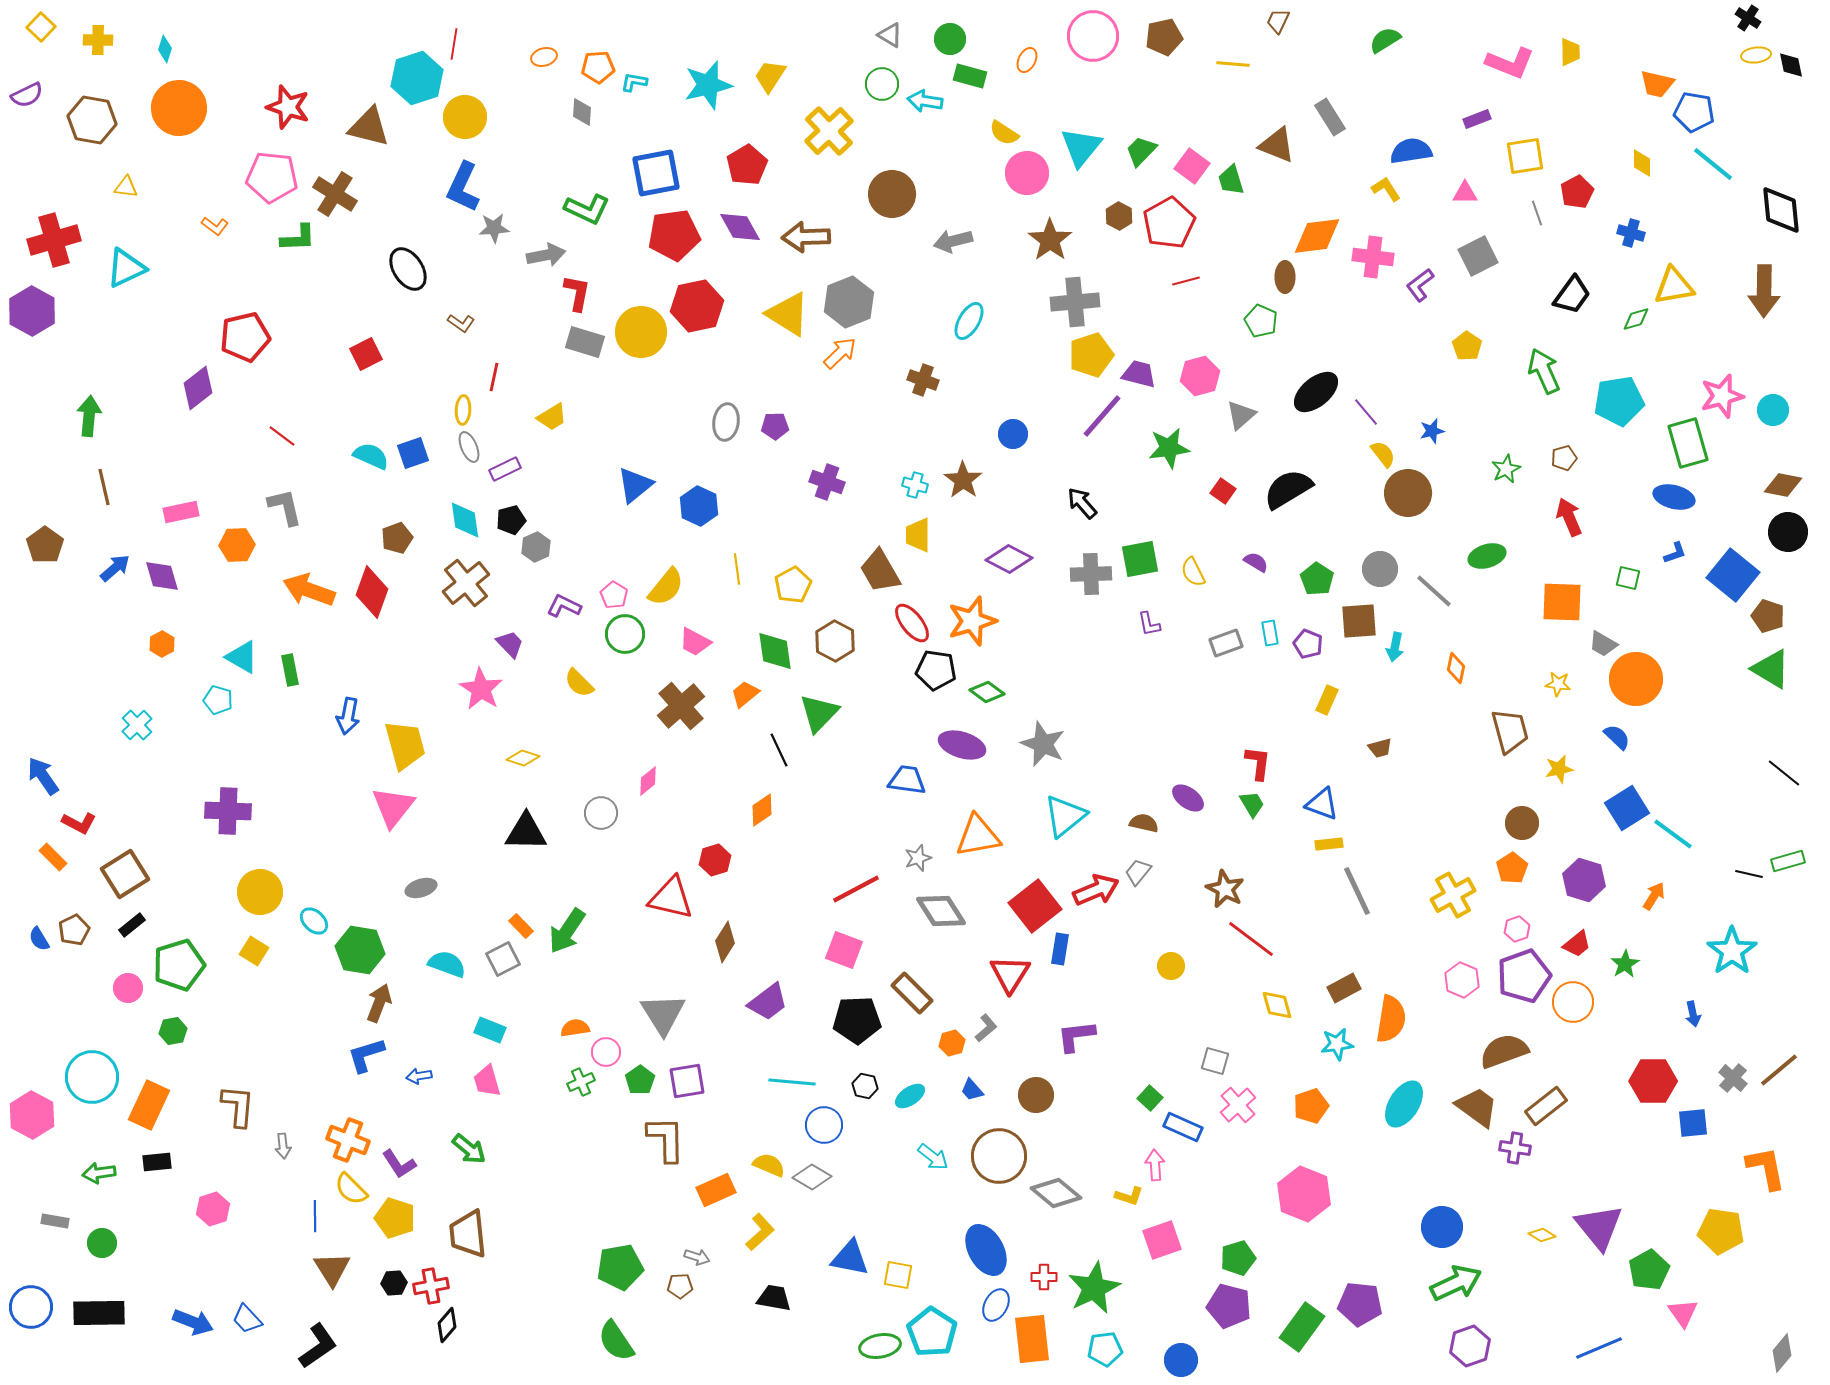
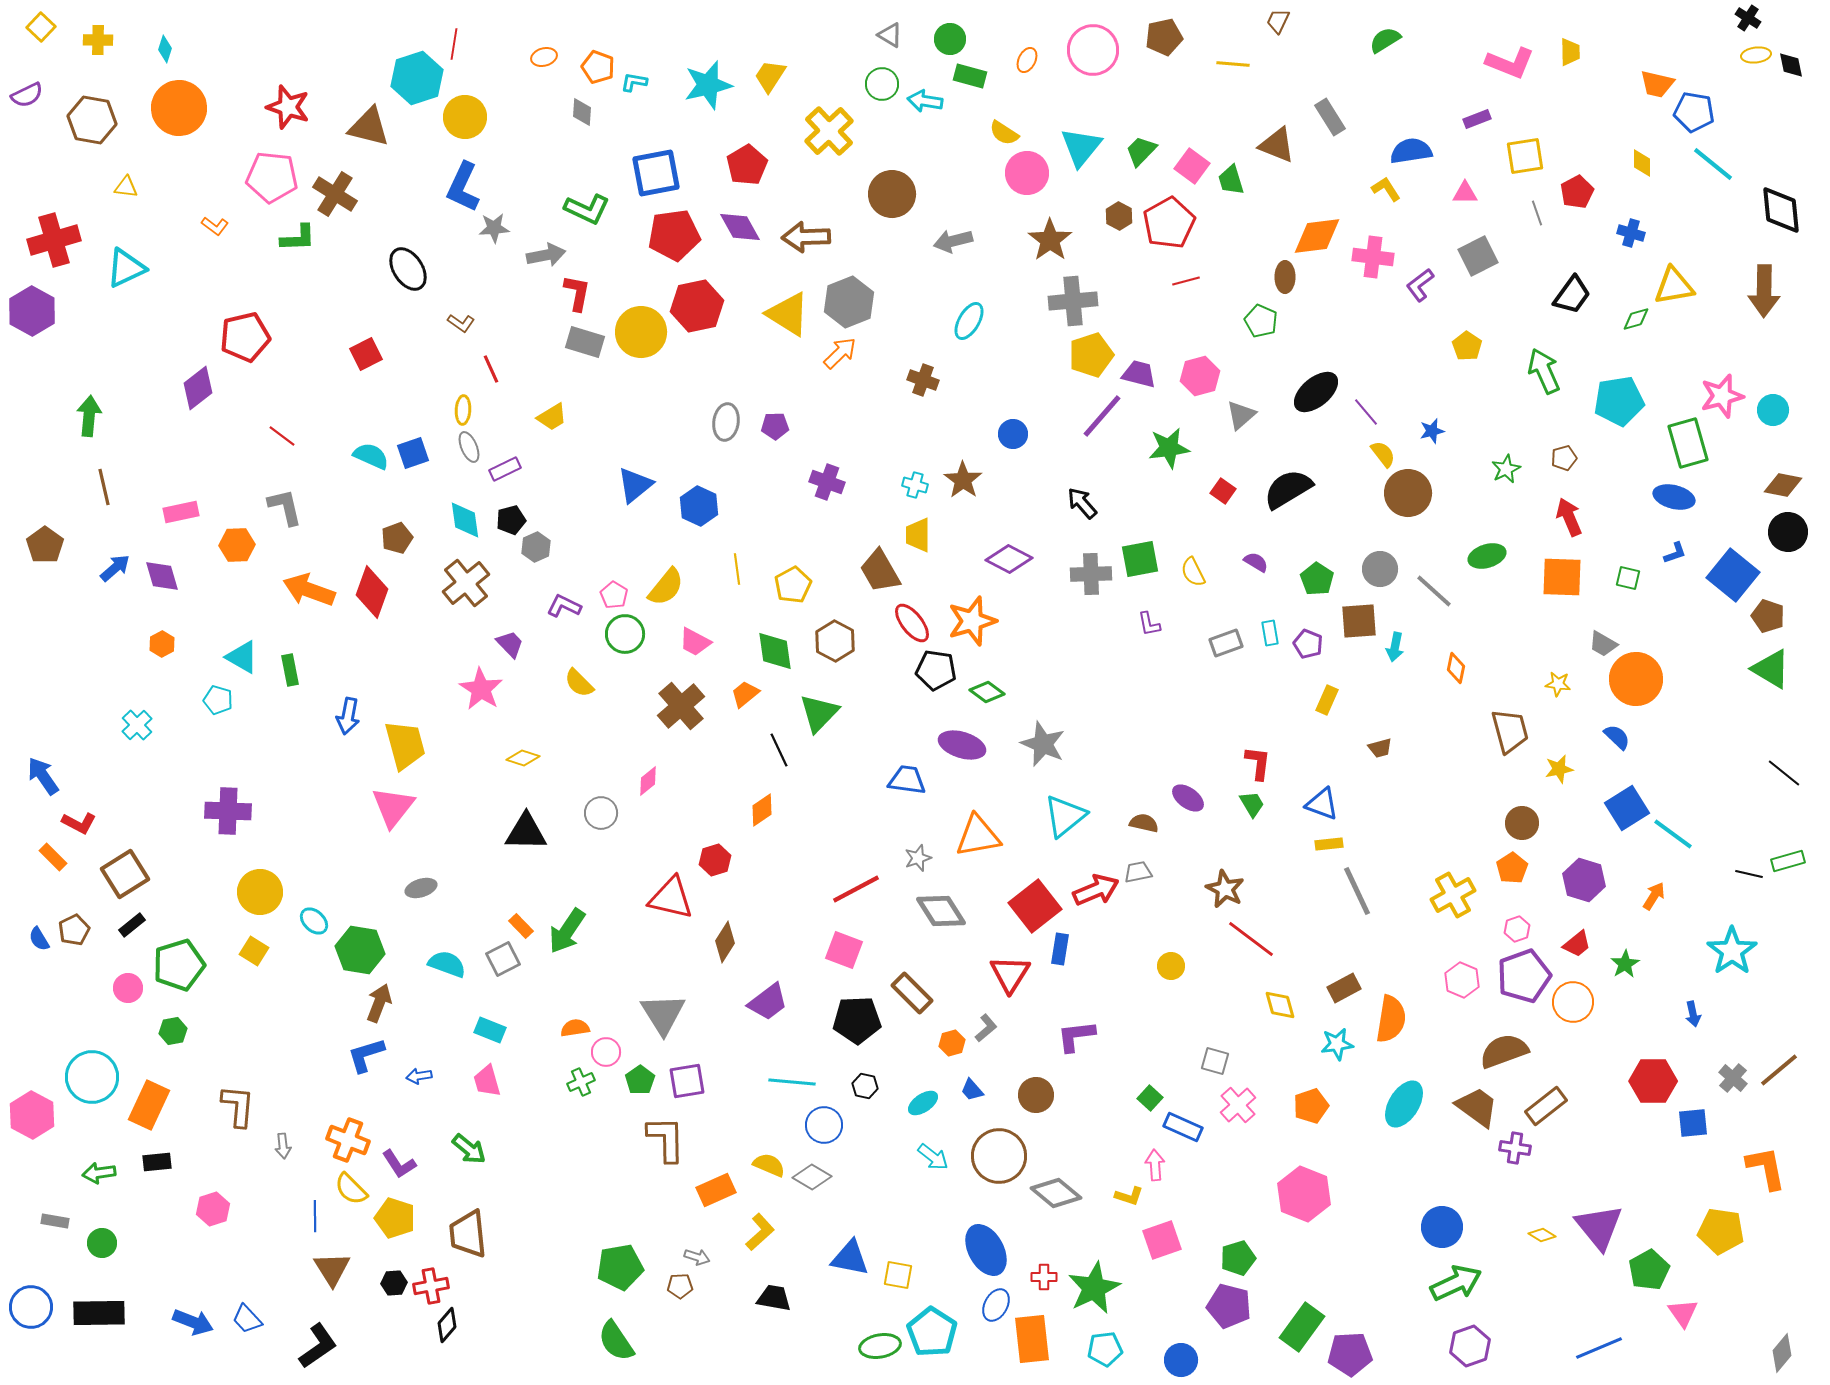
pink circle at (1093, 36): moved 14 px down
orange pentagon at (598, 67): rotated 24 degrees clockwise
gray cross at (1075, 302): moved 2 px left, 1 px up
red line at (494, 377): moved 3 px left, 8 px up; rotated 36 degrees counterclockwise
orange square at (1562, 602): moved 25 px up
gray trapezoid at (1138, 872): rotated 40 degrees clockwise
yellow diamond at (1277, 1005): moved 3 px right
cyan ellipse at (910, 1096): moved 13 px right, 7 px down
purple pentagon at (1360, 1304): moved 10 px left, 50 px down; rotated 9 degrees counterclockwise
